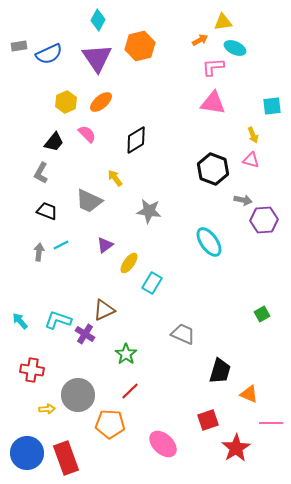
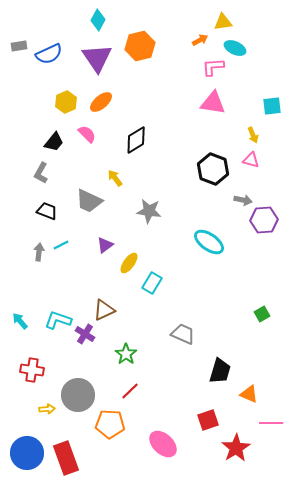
cyan ellipse at (209, 242): rotated 20 degrees counterclockwise
